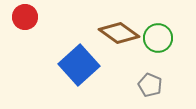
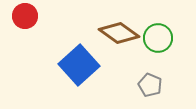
red circle: moved 1 px up
